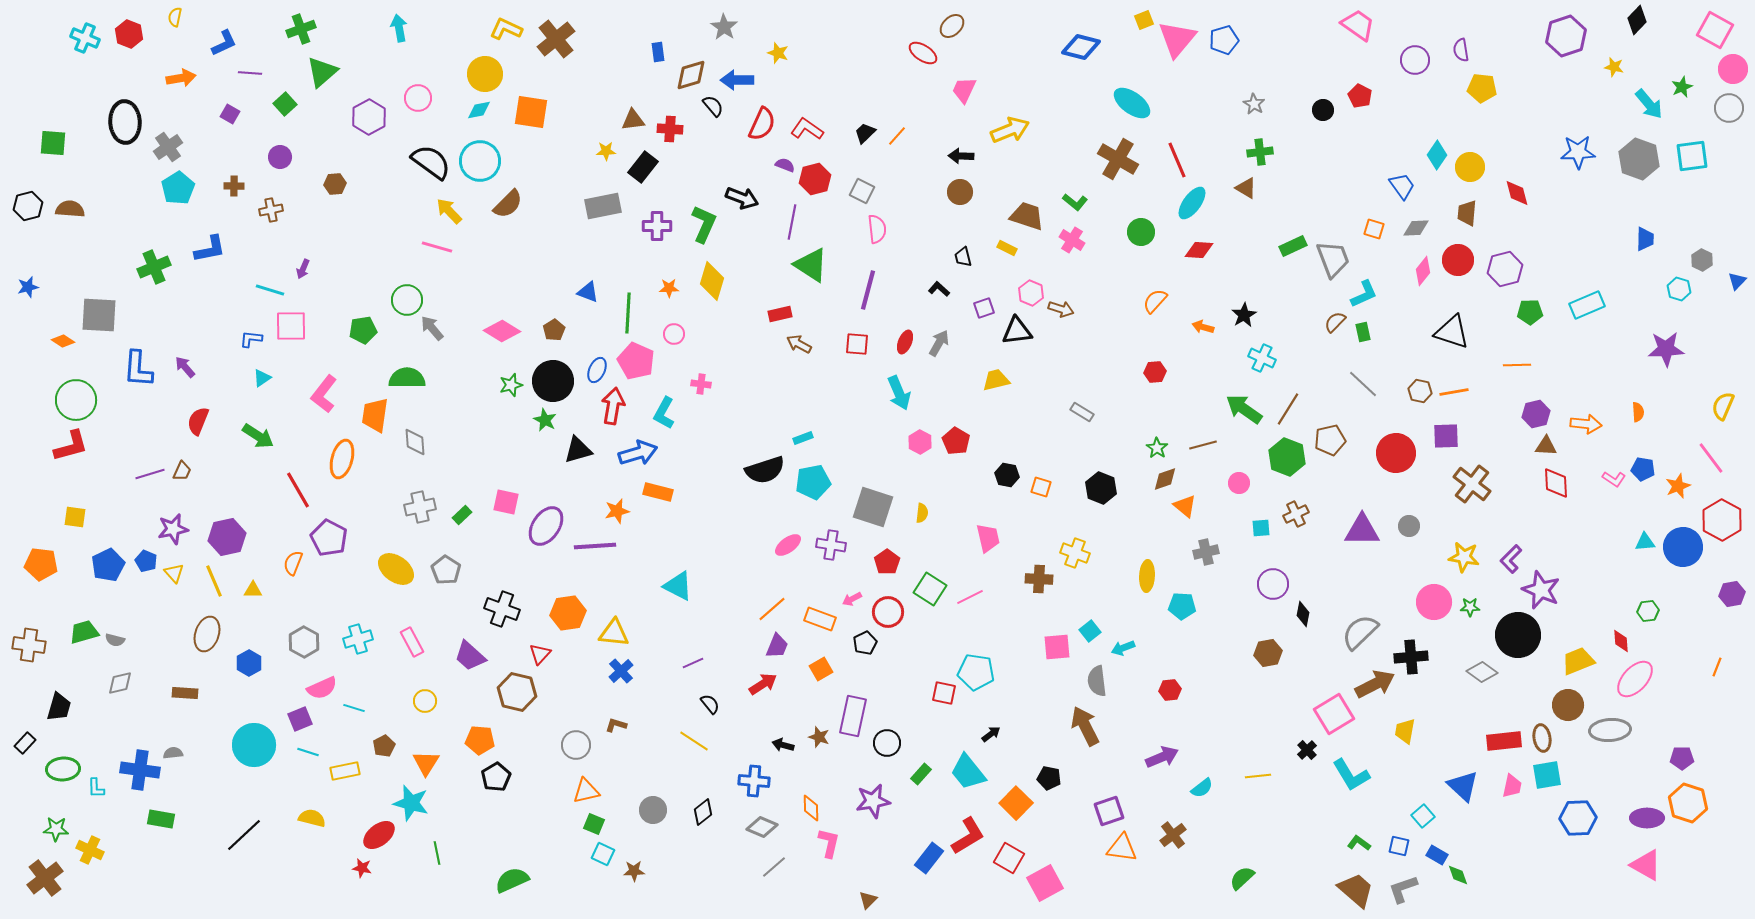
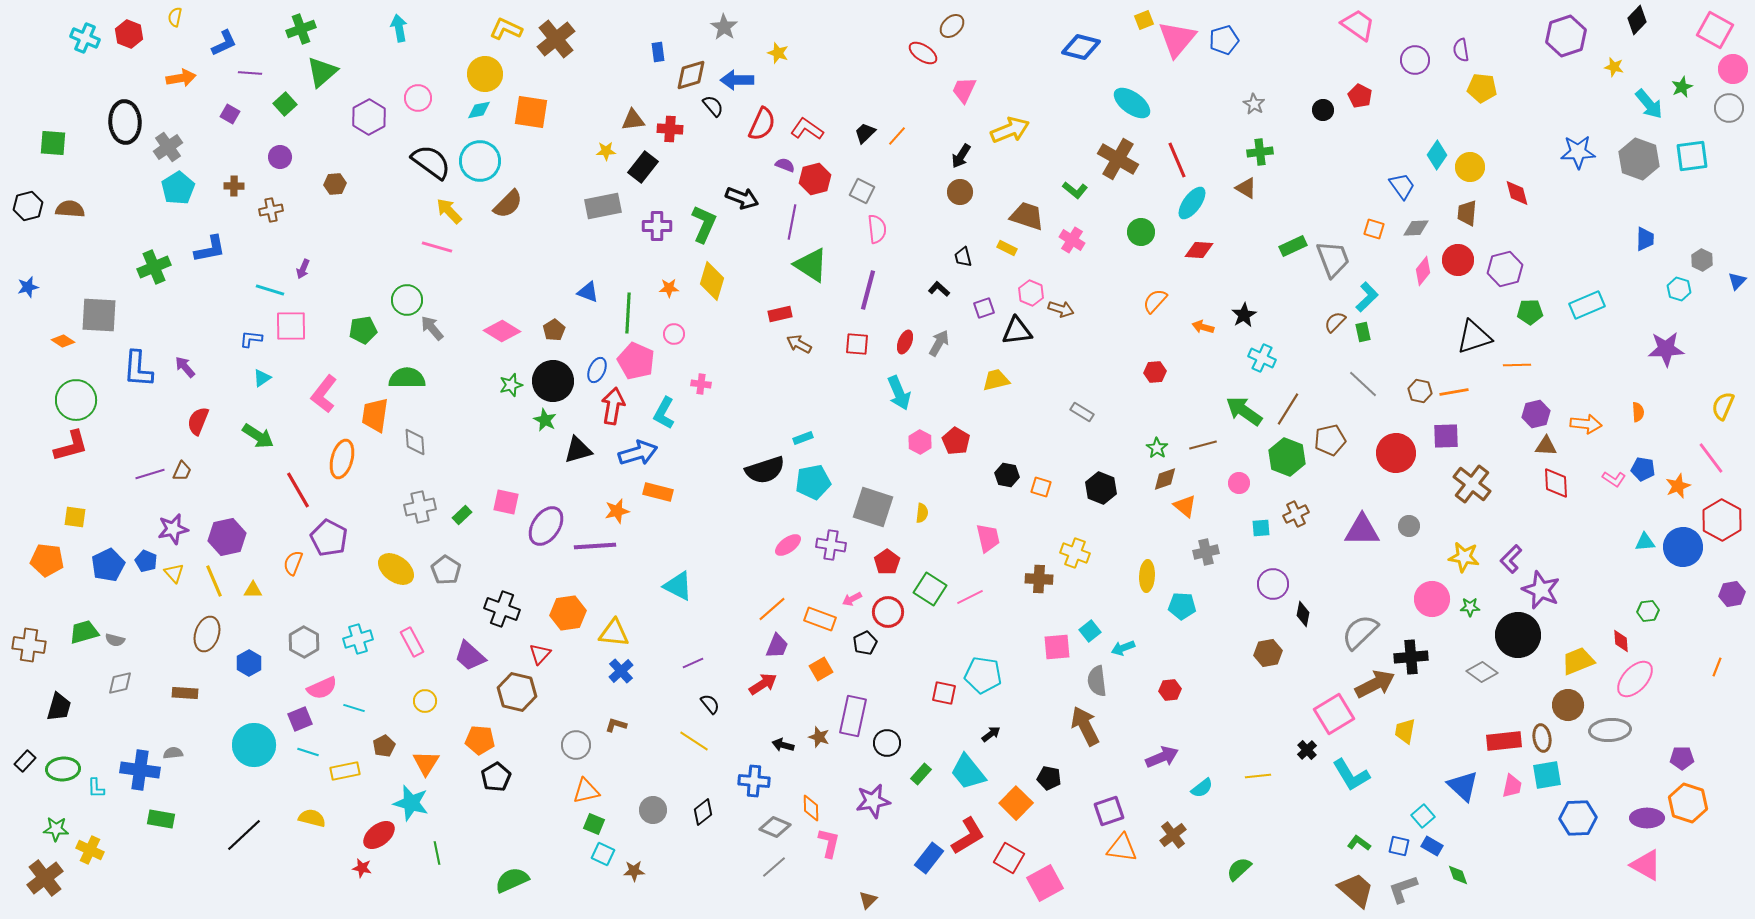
black arrow at (961, 156): rotated 60 degrees counterclockwise
green L-shape at (1075, 202): moved 12 px up
cyan L-shape at (1364, 294): moved 3 px right, 3 px down; rotated 20 degrees counterclockwise
black triangle at (1452, 332): moved 22 px right, 5 px down; rotated 36 degrees counterclockwise
green arrow at (1244, 409): moved 2 px down
orange pentagon at (41, 564): moved 6 px right, 4 px up
pink circle at (1434, 602): moved 2 px left, 3 px up
cyan pentagon at (976, 672): moved 7 px right, 3 px down
black rectangle at (25, 743): moved 18 px down
gray diamond at (762, 827): moved 13 px right
blue rectangle at (1437, 855): moved 5 px left, 9 px up
green semicircle at (1242, 878): moved 3 px left, 9 px up
